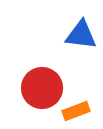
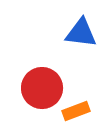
blue triangle: moved 2 px up
